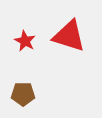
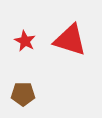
red triangle: moved 1 px right, 4 px down
